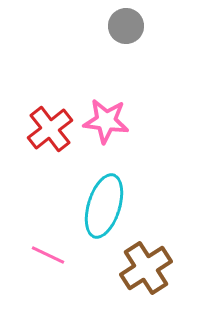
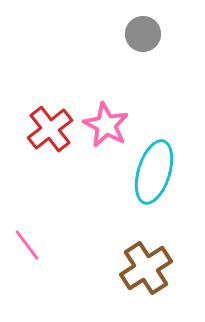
gray circle: moved 17 px right, 8 px down
pink star: moved 4 px down; rotated 21 degrees clockwise
cyan ellipse: moved 50 px right, 34 px up
pink line: moved 21 px left, 10 px up; rotated 28 degrees clockwise
